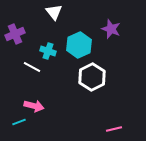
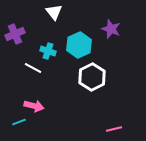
white line: moved 1 px right, 1 px down
